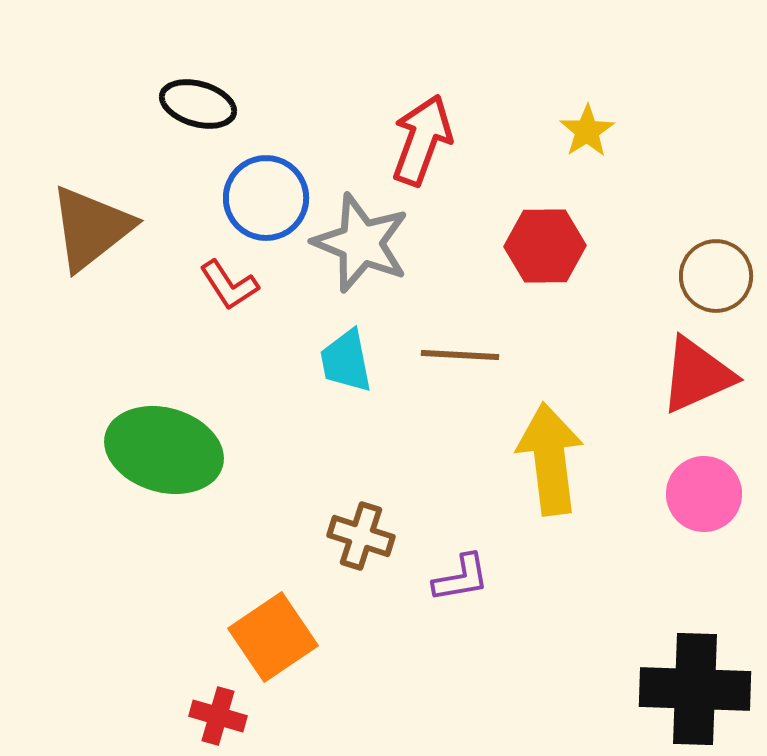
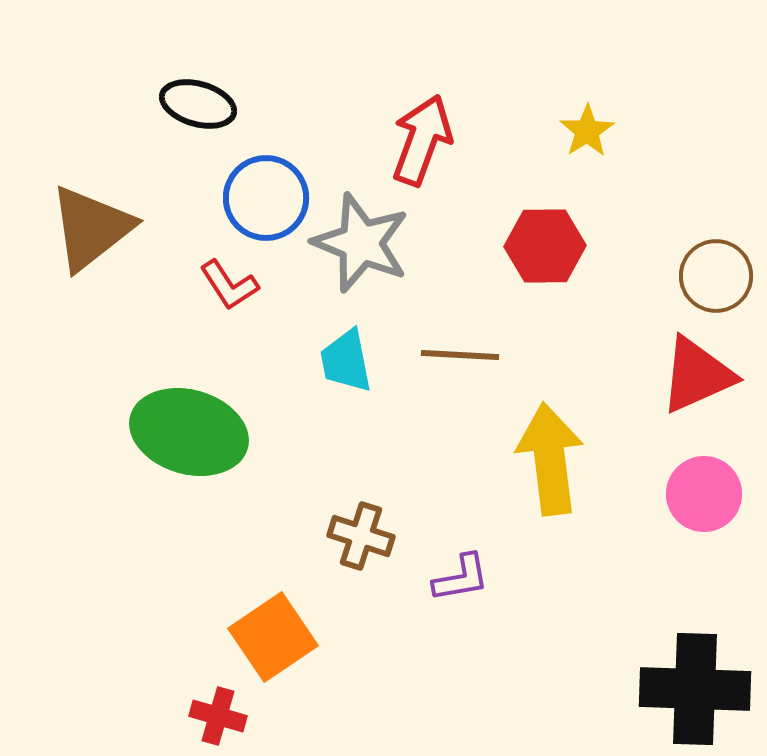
green ellipse: moved 25 px right, 18 px up
